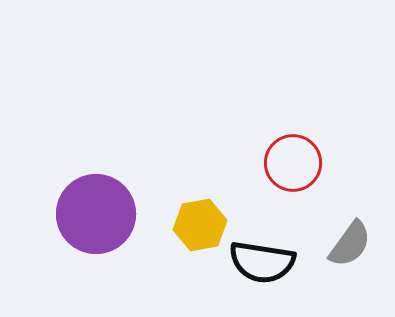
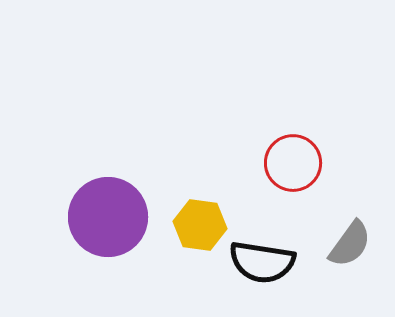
purple circle: moved 12 px right, 3 px down
yellow hexagon: rotated 18 degrees clockwise
